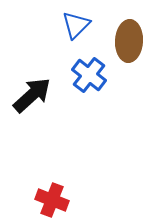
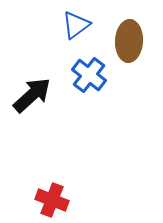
blue triangle: rotated 8 degrees clockwise
